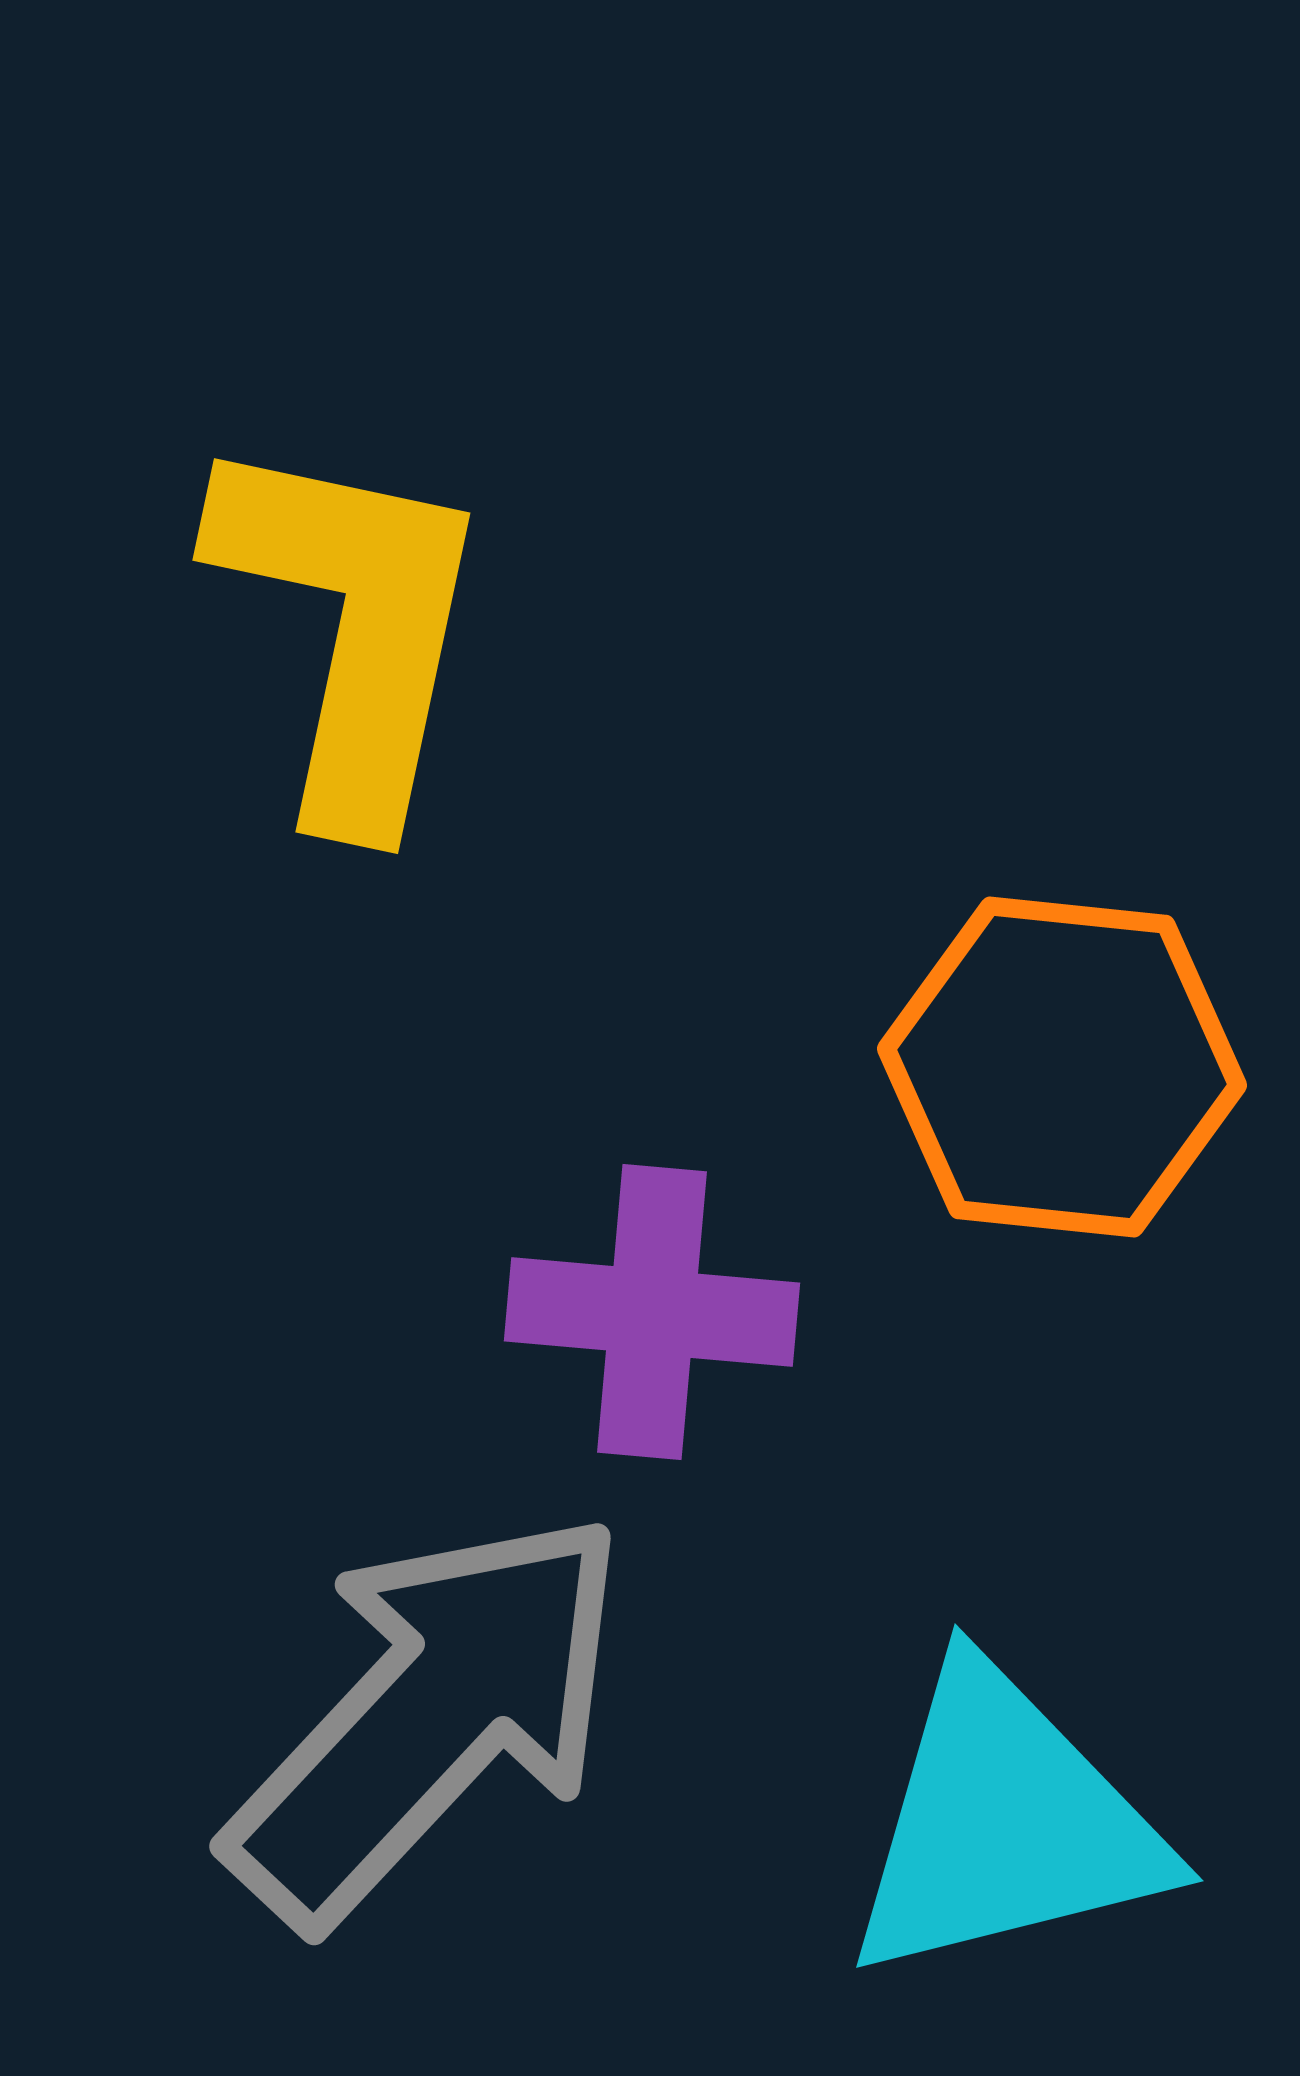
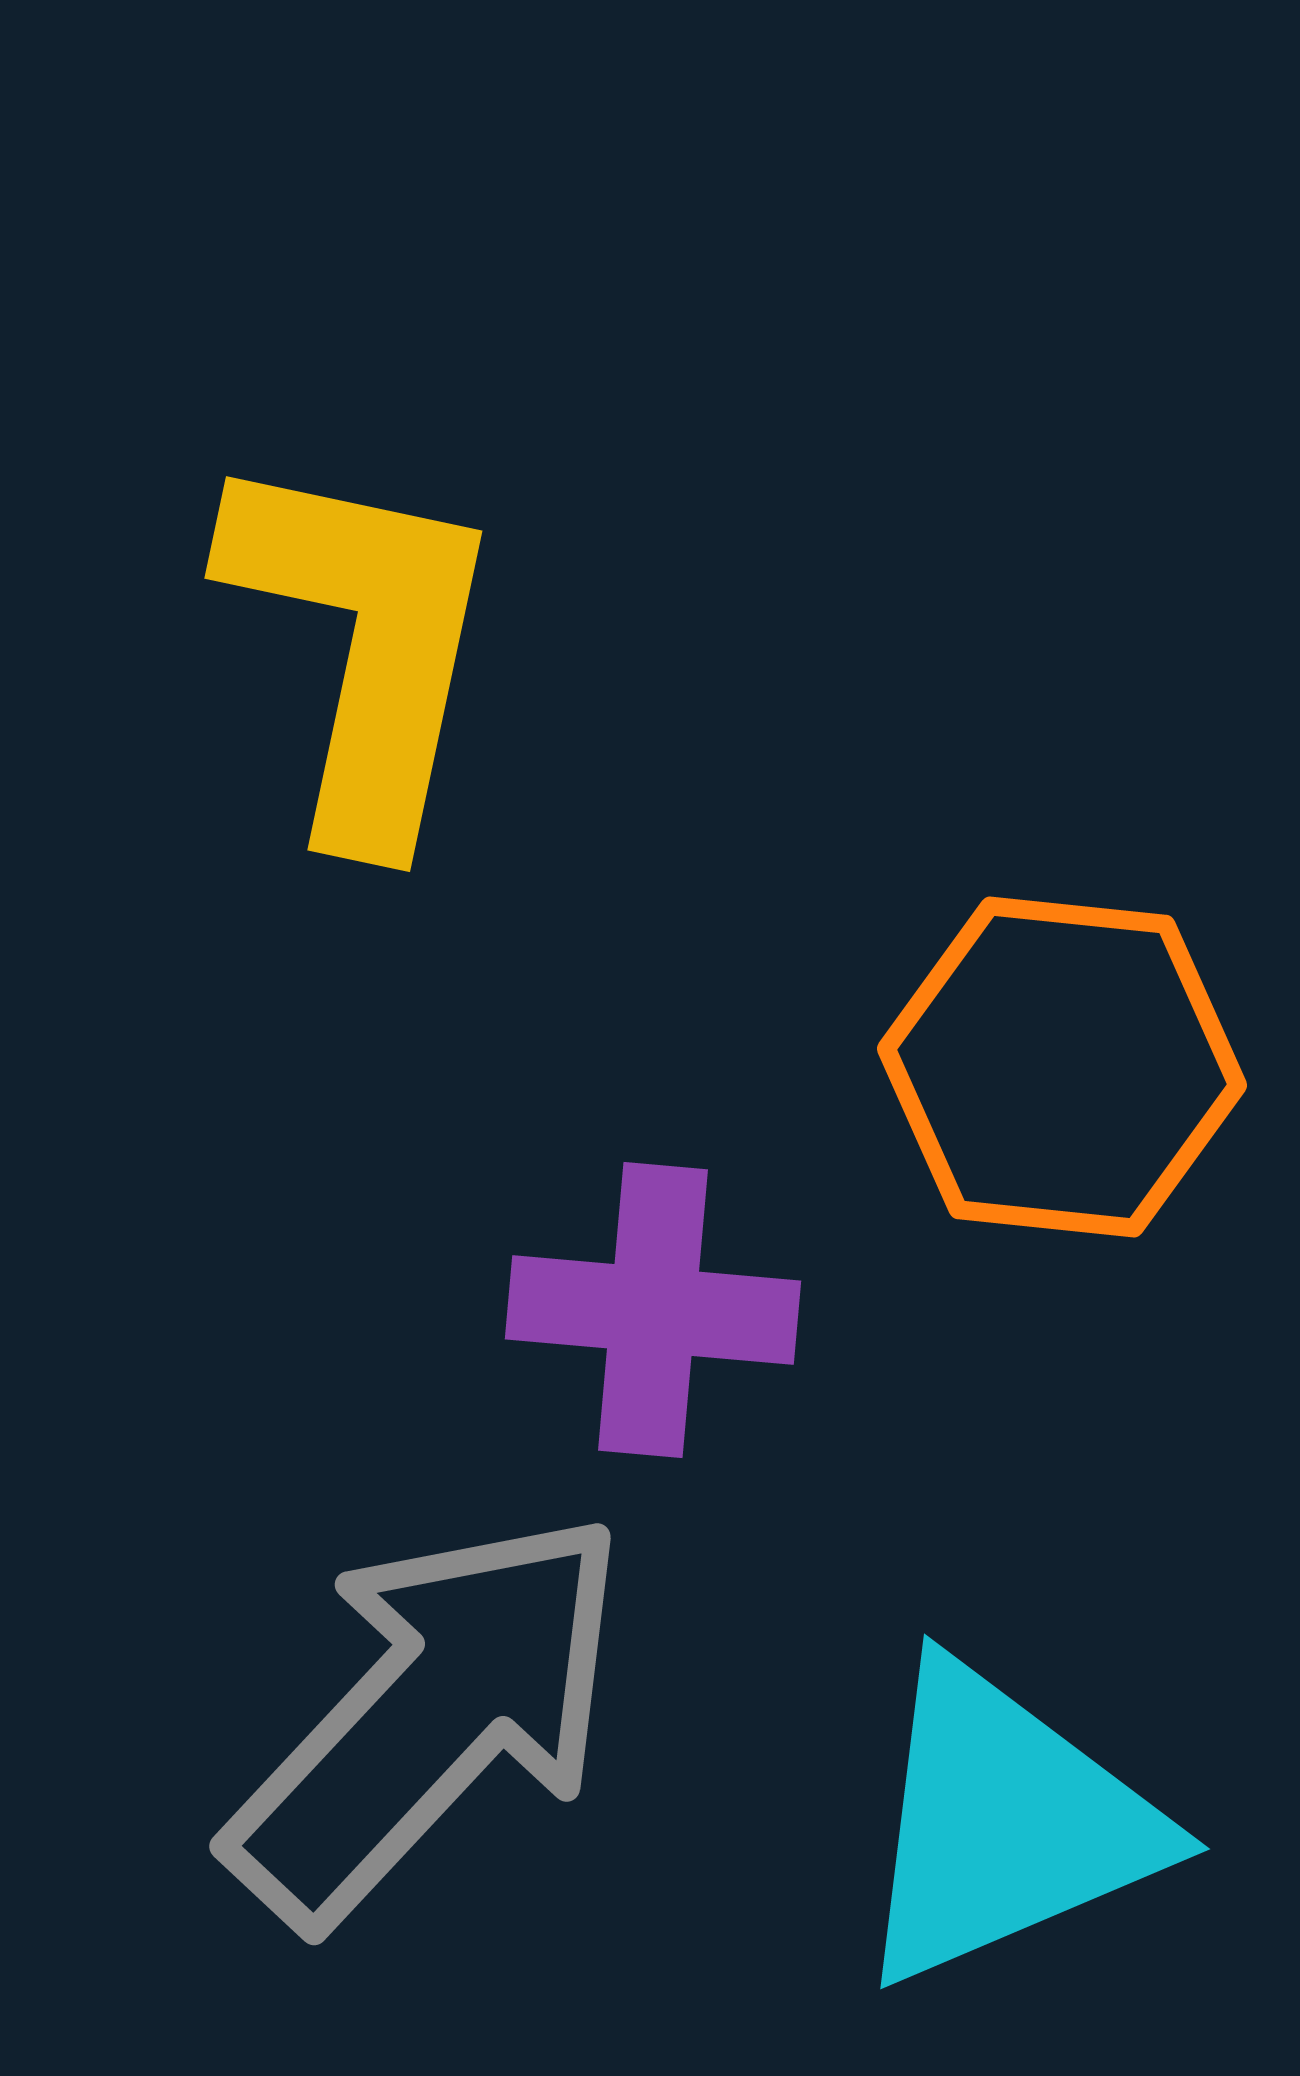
yellow L-shape: moved 12 px right, 18 px down
purple cross: moved 1 px right, 2 px up
cyan triangle: rotated 9 degrees counterclockwise
